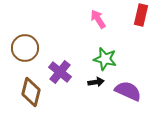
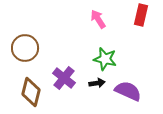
purple cross: moved 4 px right, 6 px down
black arrow: moved 1 px right, 1 px down
